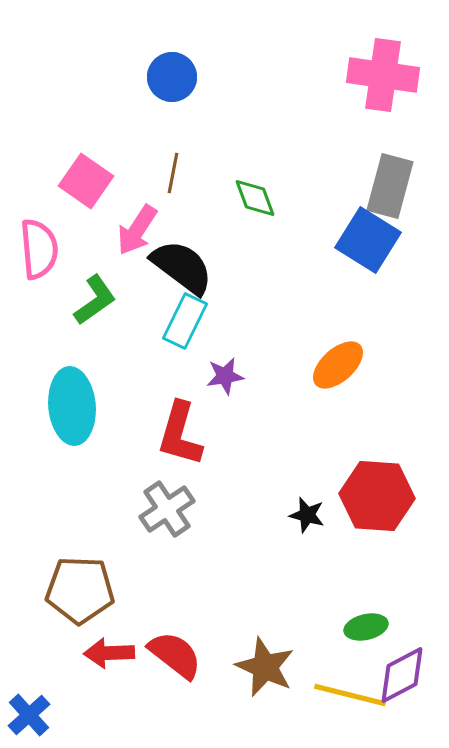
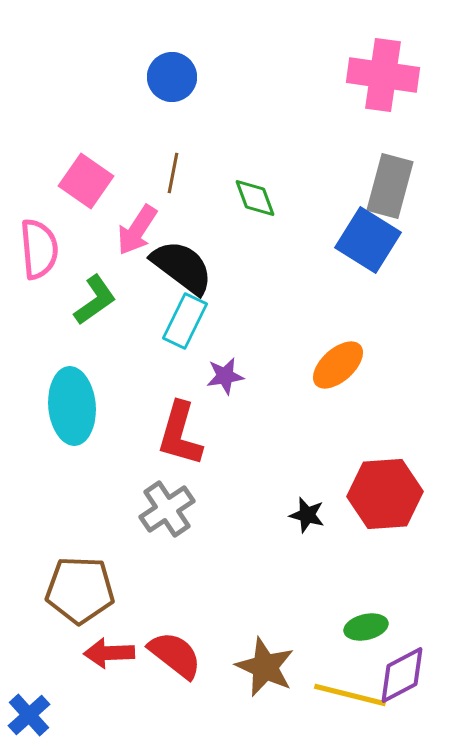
red hexagon: moved 8 px right, 2 px up; rotated 8 degrees counterclockwise
